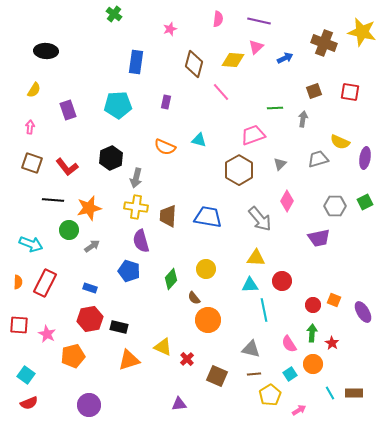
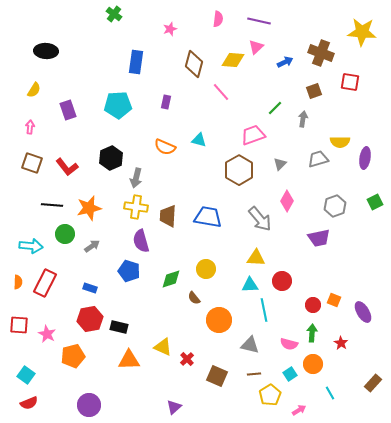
yellow star at (362, 32): rotated 8 degrees counterclockwise
brown cross at (324, 43): moved 3 px left, 10 px down
blue arrow at (285, 58): moved 4 px down
red square at (350, 92): moved 10 px up
green line at (275, 108): rotated 42 degrees counterclockwise
yellow semicircle at (340, 142): rotated 24 degrees counterclockwise
black line at (53, 200): moved 1 px left, 5 px down
green square at (365, 202): moved 10 px right
gray hexagon at (335, 206): rotated 20 degrees counterclockwise
green circle at (69, 230): moved 4 px left, 4 px down
cyan arrow at (31, 244): moved 2 px down; rotated 15 degrees counterclockwise
green diamond at (171, 279): rotated 30 degrees clockwise
orange circle at (208, 320): moved 11 px right
red star at (332, 343): moved 9 px right
pink semicircle at (289, 344): rotated 42 degrees counterclockwise
gray triangle at (251, 349): moved 1 px left, 4 px up
orange triangle at (129, 360): rotated 15 degrees clockwise
brown rectangle at (354, 393): moved 19 px right, 10 px up; rotated 48 degrees counterclockwise
purple triangle at (179, 404): moved 5 px left, 3 px down; rotated 35 degrees counterclockwise
